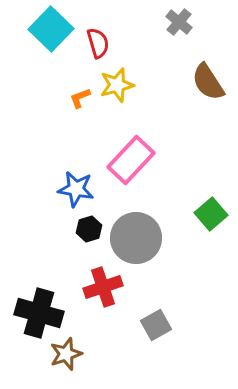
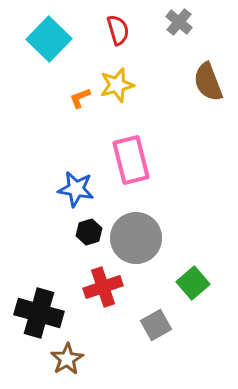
cyan square: moved 2 px left, 10 px down
red semicircle: moved 20 px right, 13 px up
brown semicircle: rotated 12 degrees clockwise
pink rectangle: rotated 57 degrees counterclockwise
green square: moved 18 px left, 69 px down
black hexagon: moved 3 px down
brown star: moved 1 px right, 5 px down; rotated 12 degrees counterclockwise
